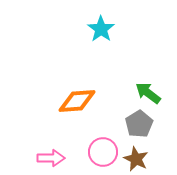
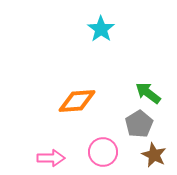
brown star: moved 18 px right, 4 px up
